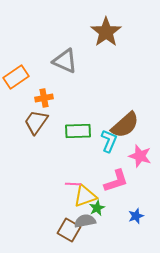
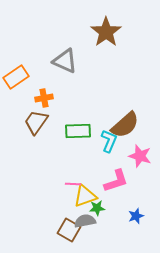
green star: rotated 21 degrees clockwise
